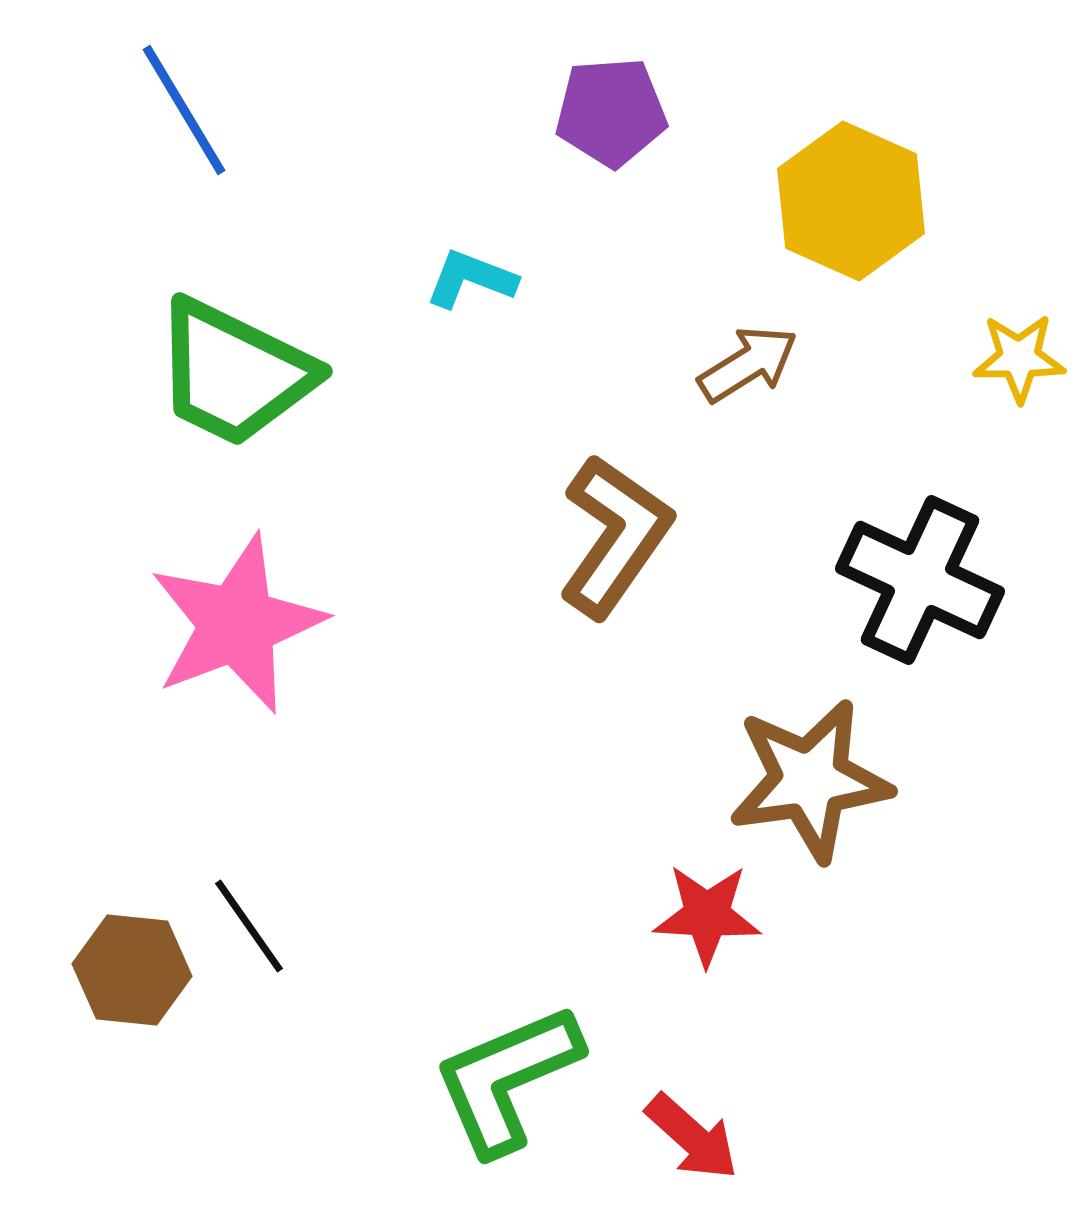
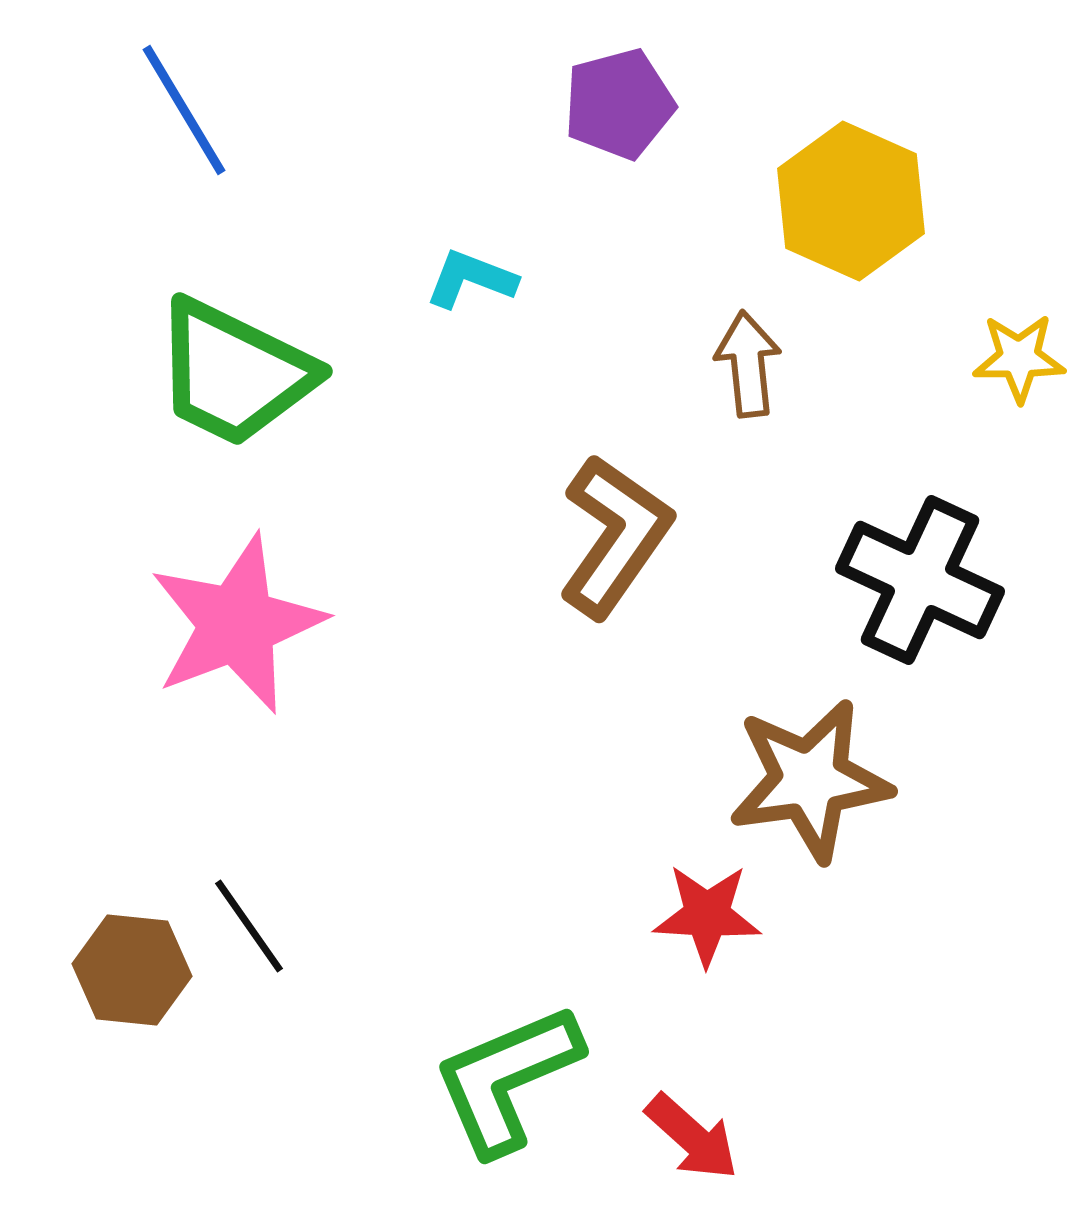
purple pentagon: moved 8 px right, 8 px up; rotated 11 degrees counterclockwise
brown arrow: rotated 64 degrees counterclockwise
